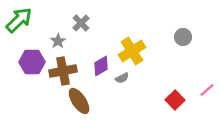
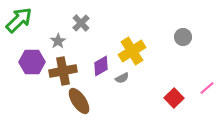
pink line: moved 2 px up
red square: moved 1 px left, 2 px up
